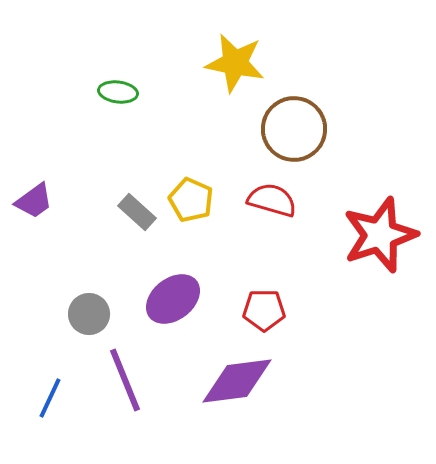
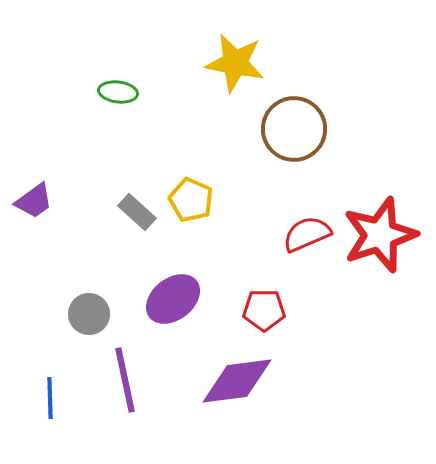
red semicircle: moved 35 px right, 34 px down; rotated 39 degrees counterclockwise
purple line: rotated 10 degrees clockwise
blue line: rotated 27 degrees counterclockwise
